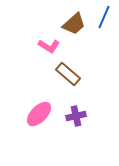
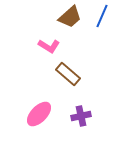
blue line: moved 2 px left, 1 px up
brown trapezoid: moved 4 px left, 7 px up
purple cross: moved 5 px right
